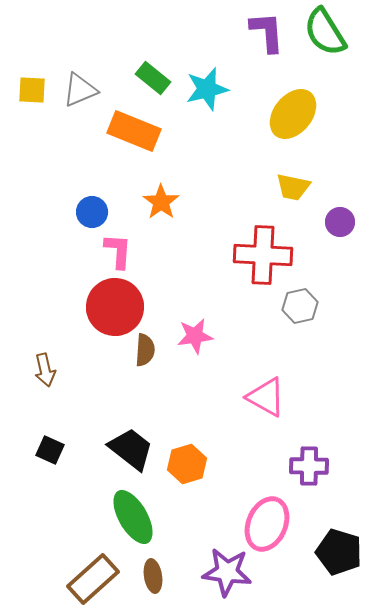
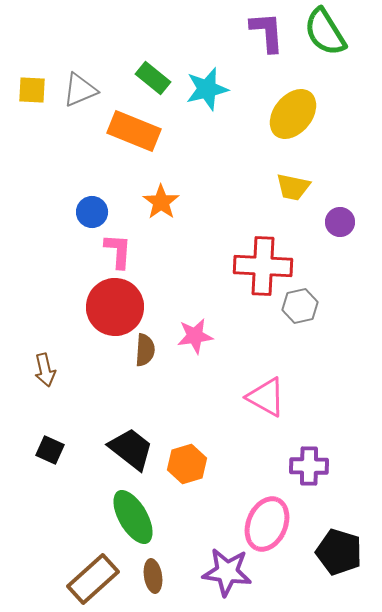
red cross: moved 11 px down
